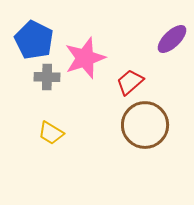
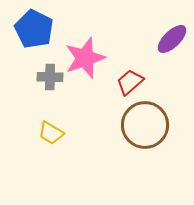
blue pentagon: moved 11 px up
gray cross: moved 3 px right
